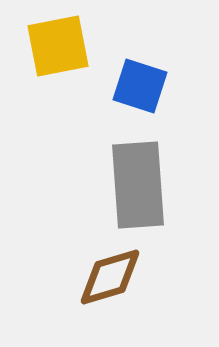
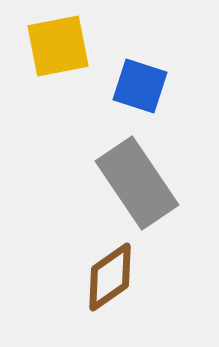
gray rectangle: moved 1 px left, 2 px up; rotated 30 degrees counterclockwise
brown diamond: rotated 18 degrees counterclockwise
